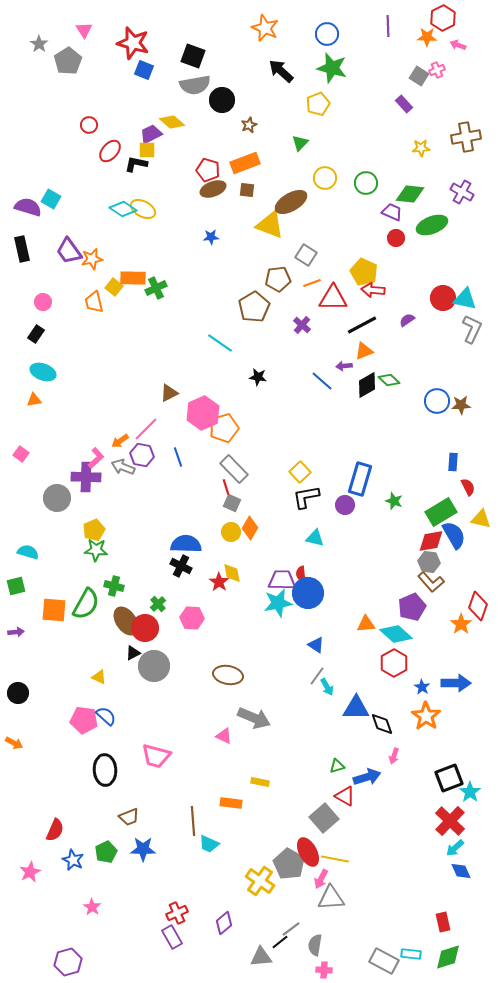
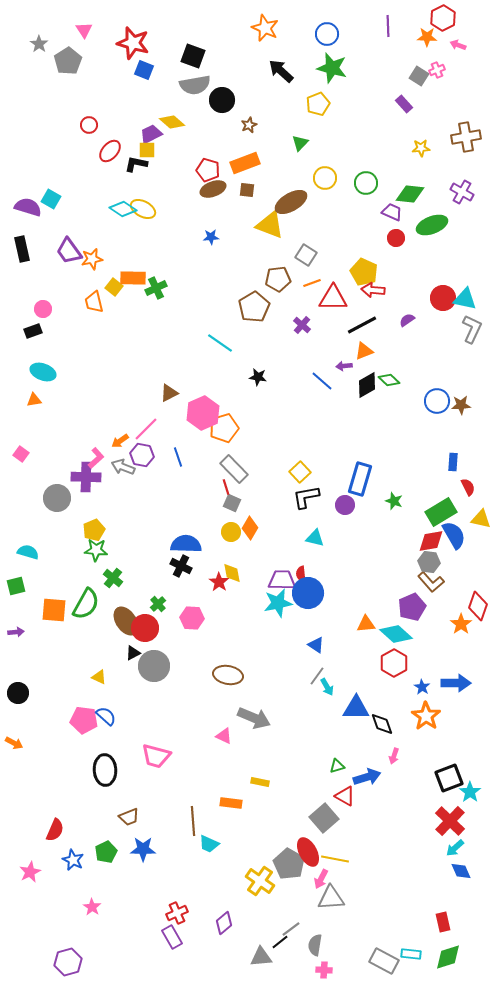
pink circle at (43, 302): moved 7 px down
black rectangle at (36, 334): moved 3 px left, 3 px up; rotated 36 degrees clockwise
green cross at (114, 586): moved 1 px left, 8 px up; rotated 24 degrees clockwise
